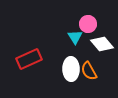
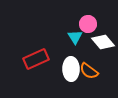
white diamond: moved 1 px right, 2 px up
red rectangle: moved 7 px right
orange semicircle: rotated 24 degrees counterclockwise
